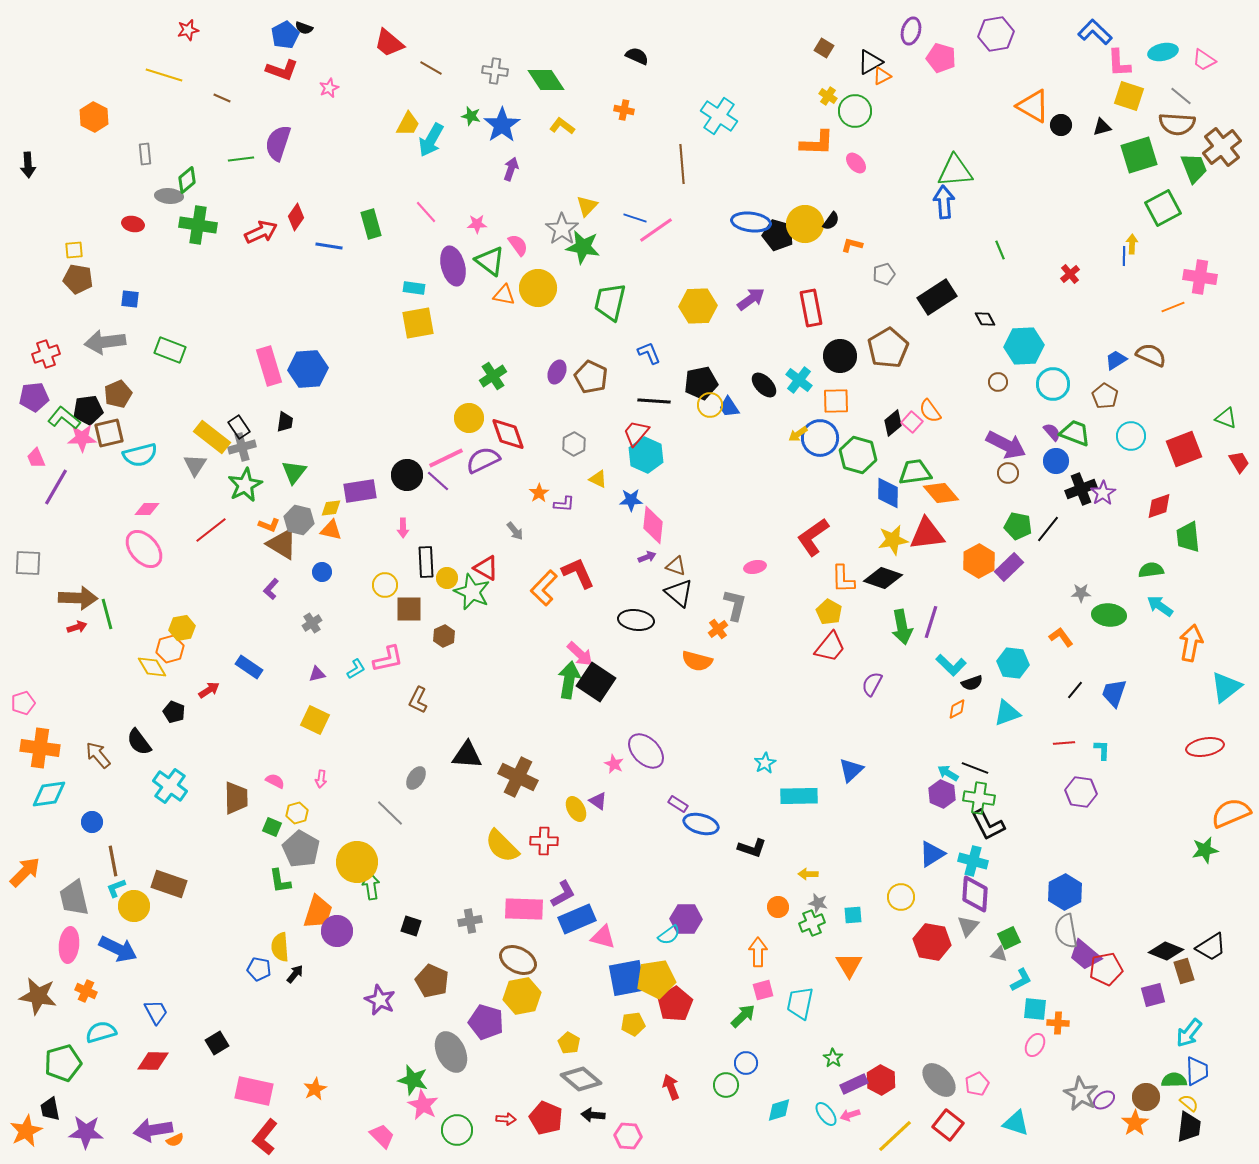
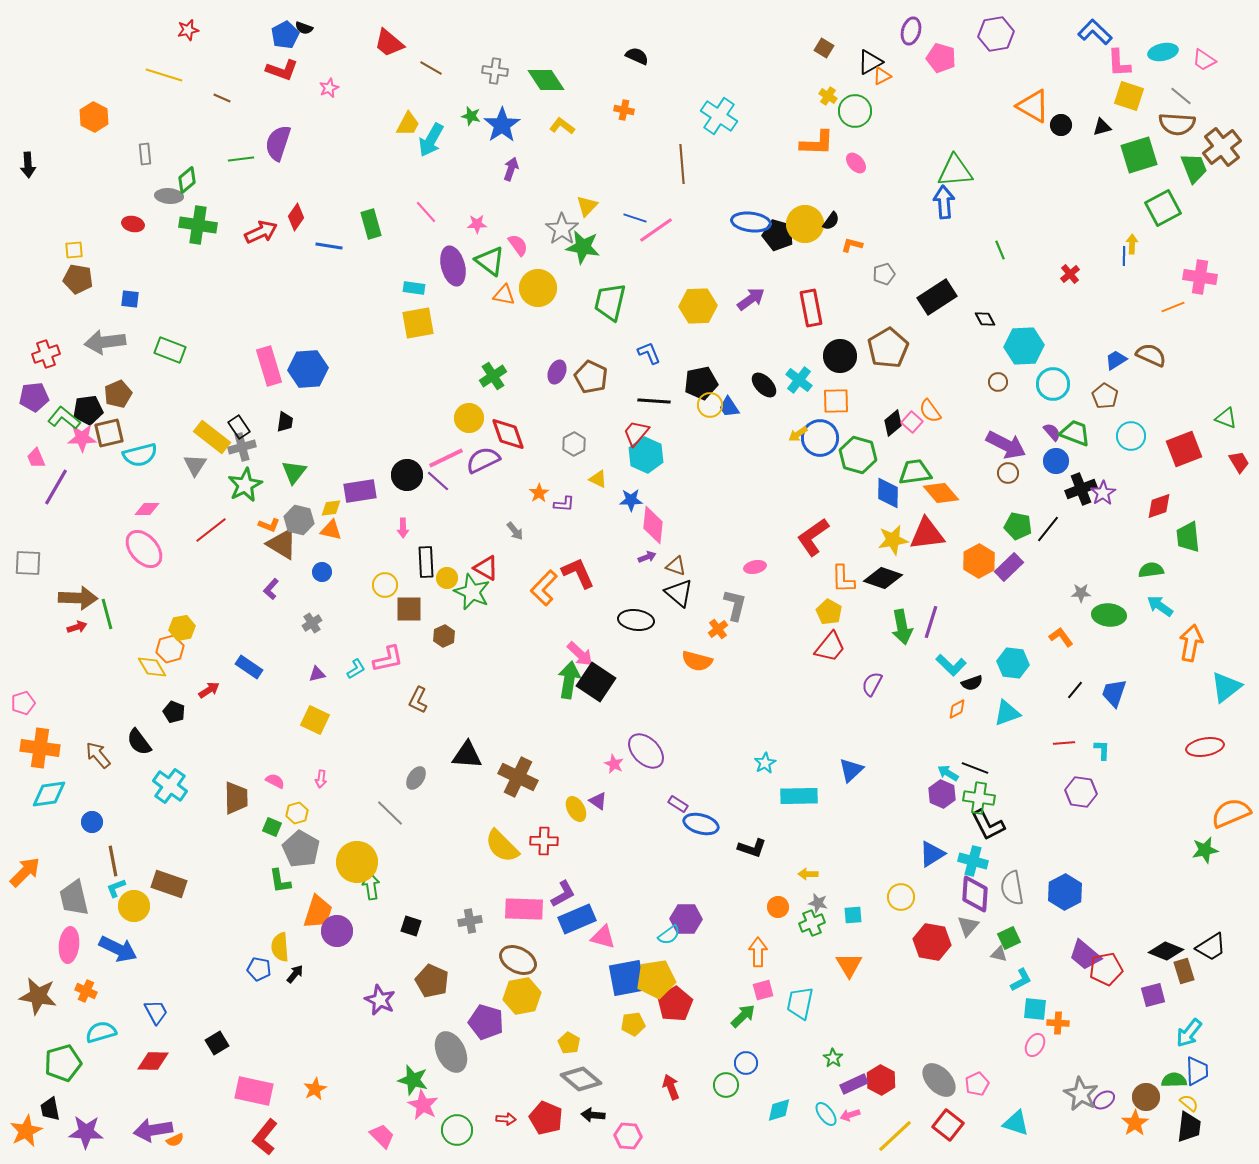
gray semicircle at (1066, 931): moved 54 px left, 43 px up
